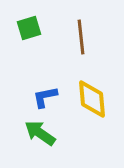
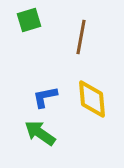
green square: moved 8 px up
brown line: rotated 16 degrees clockwise
